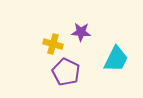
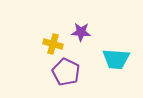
cyan trapezoid: rotated 68 degrees clockwise
